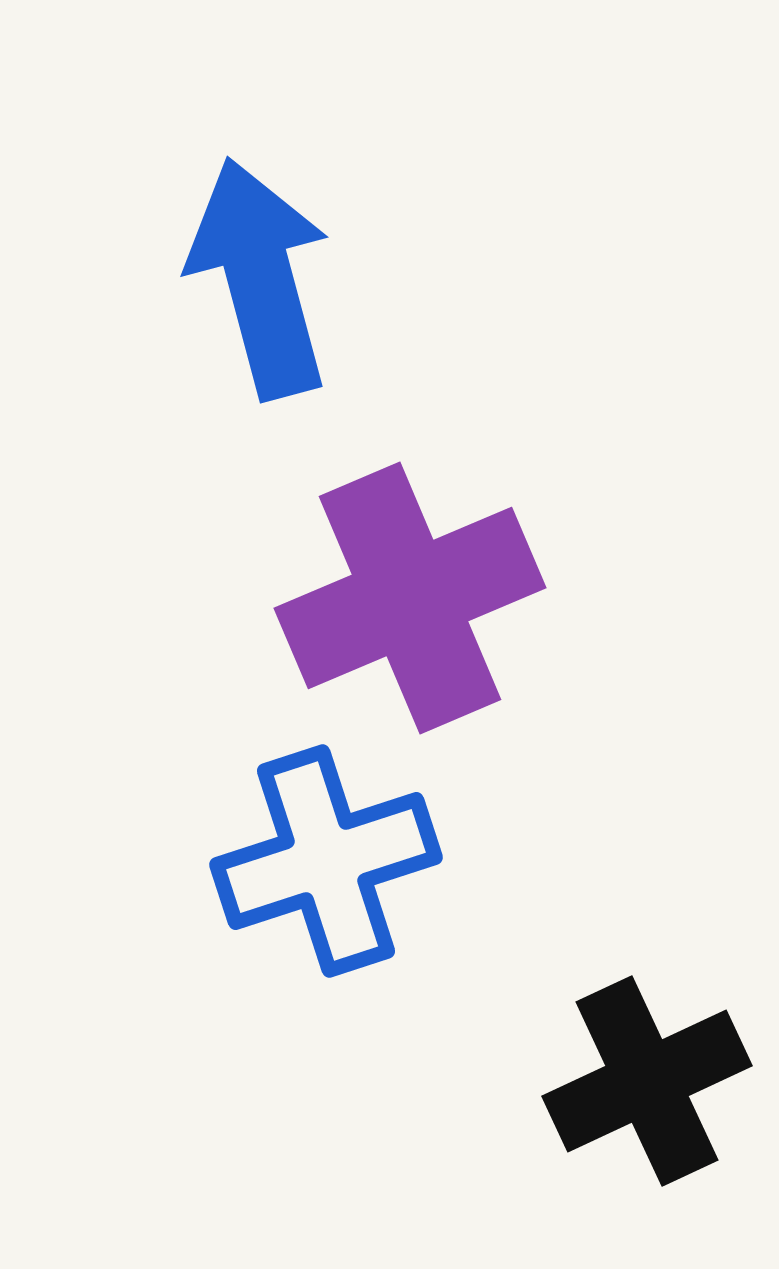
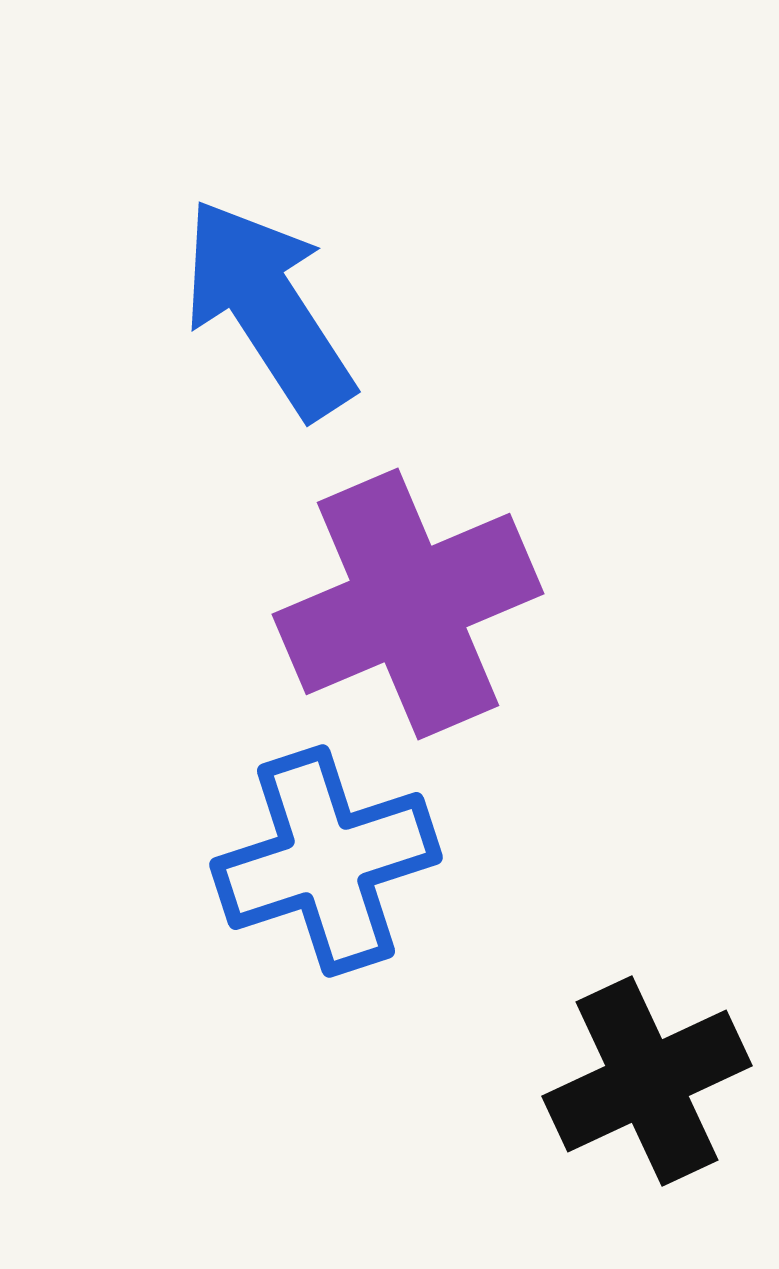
blue arrow: moved 8 px right, 30 px down; rotated 18 degrees counterclockwise
purple cross: moved 2 px left, 6 px down
